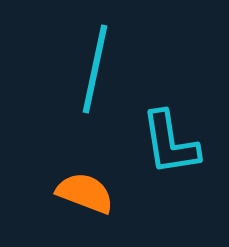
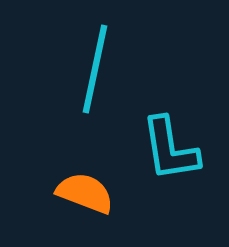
cyan L-shape: moved 6 px down
